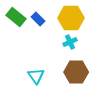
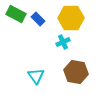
green rectangle: moved 3 px up; rotated 12 degrees counterclockwise
cyan cross: moved 7 px left
brown hexagon: rotated 10 degrees clockwise
